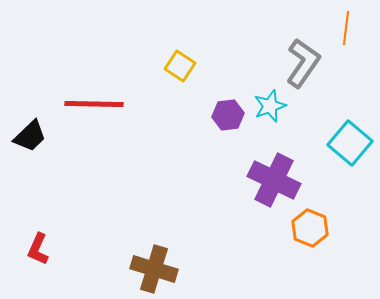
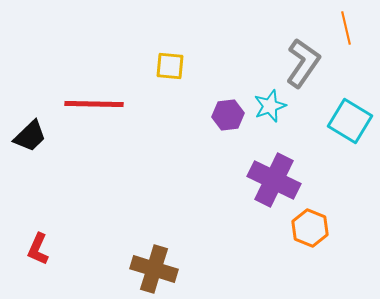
orange line: rotated 20 degrees counterclockwise
yellow square: moved 10 px left; rotated 28 degrees counterclockwise
cyan square: moved 22 px up; rotated 9 degrees counterclockwise
